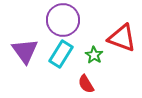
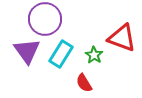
purple circle: moved 18 px left, 1 px up
purple triangle: moved 2 px right
red semicircle: moved 2 px left, 1 px up
